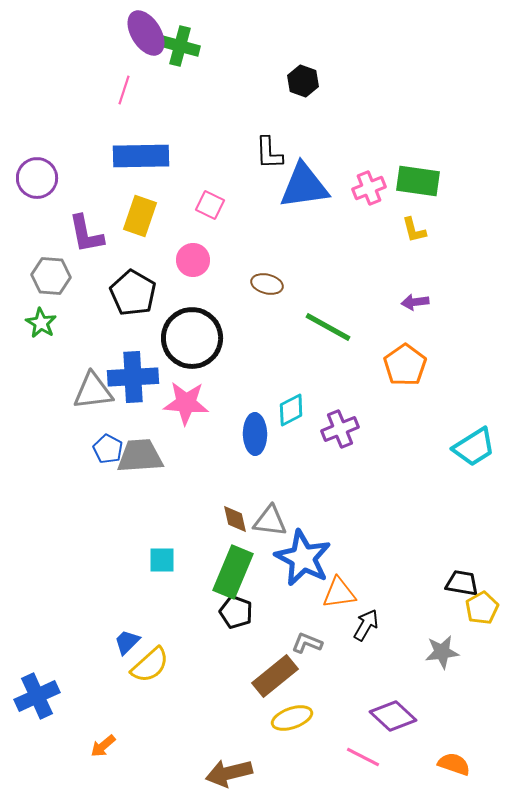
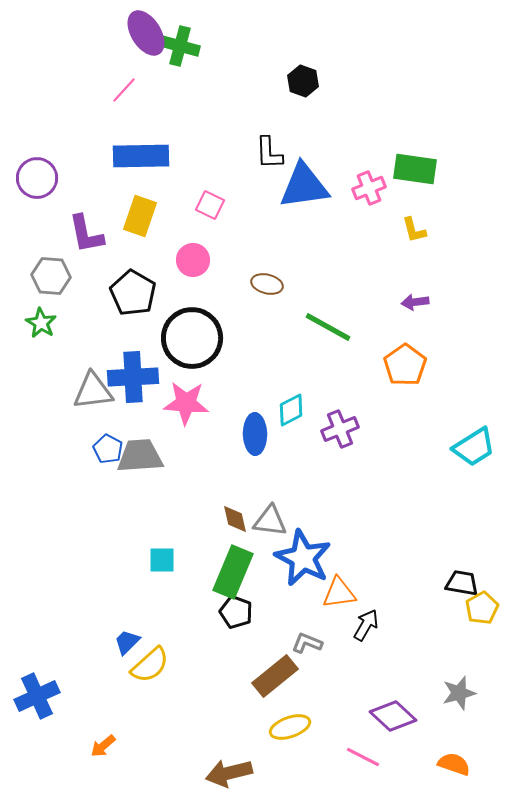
pink line at (124, 90): rotated 24 degrees clockwise
green rectangle at (418, 181): moved 3 px left, 12 px up
gray star at (442, 652): moved 17 px right, 41 px down; rotated 8 degrees counterclockwise
yellow ellipse at (292, 718): moved 2 px left, 9 px down
